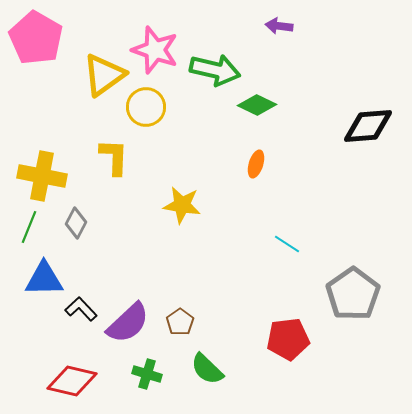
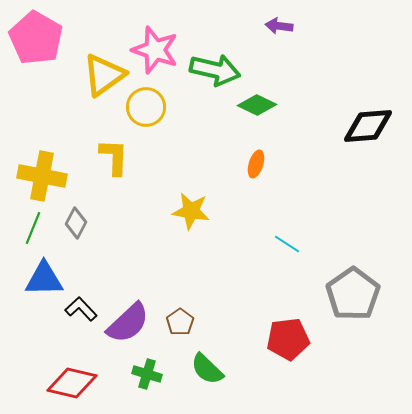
yellow star: moved 9 px right, 6 px down
green line: moved 4 px right, 1 px down
red diamond: moved 2 px down
